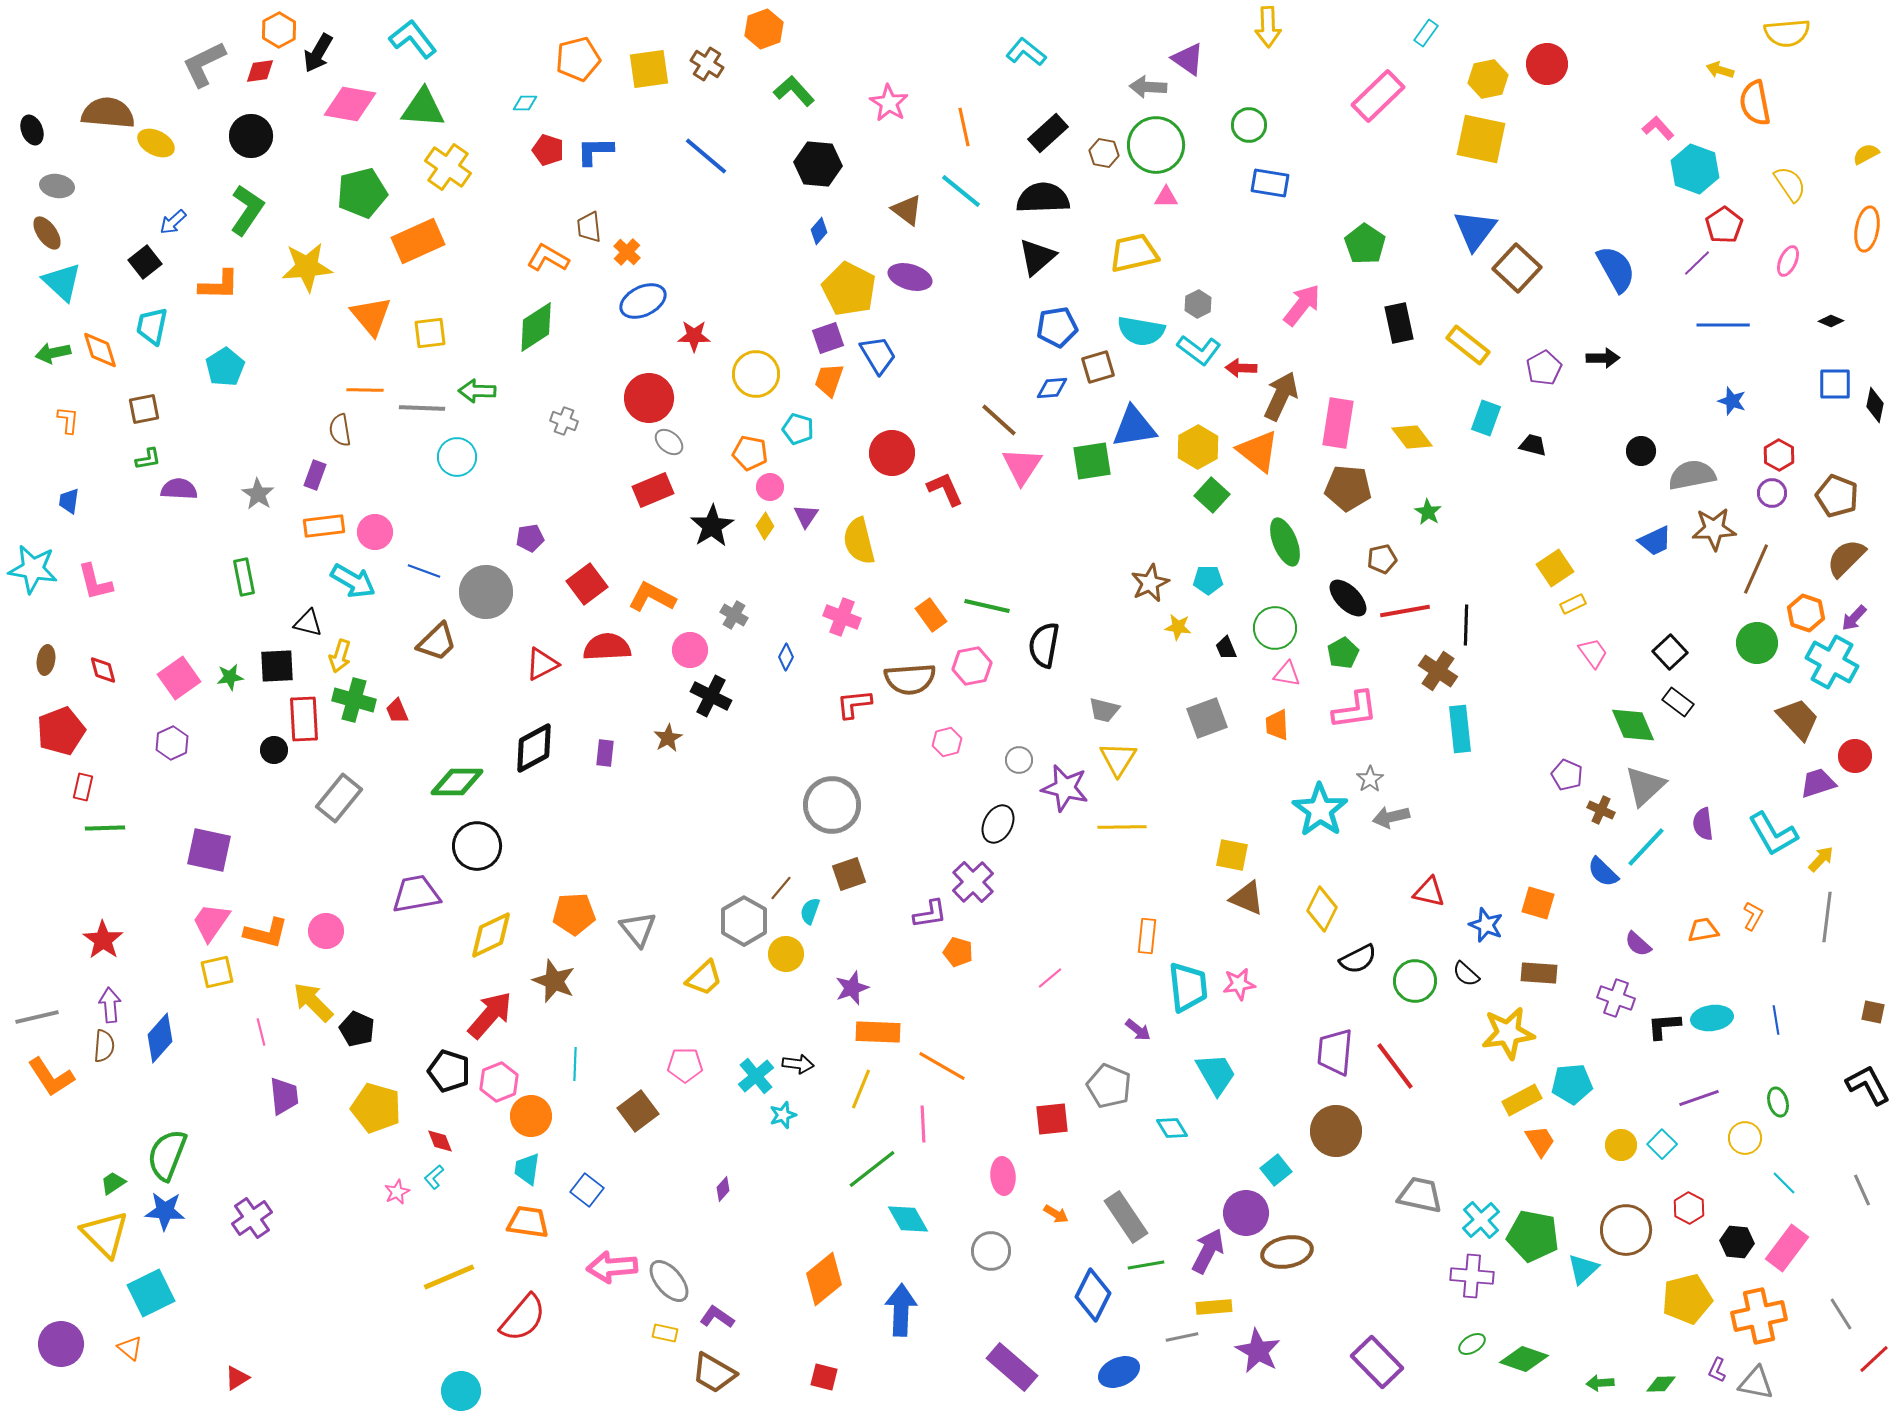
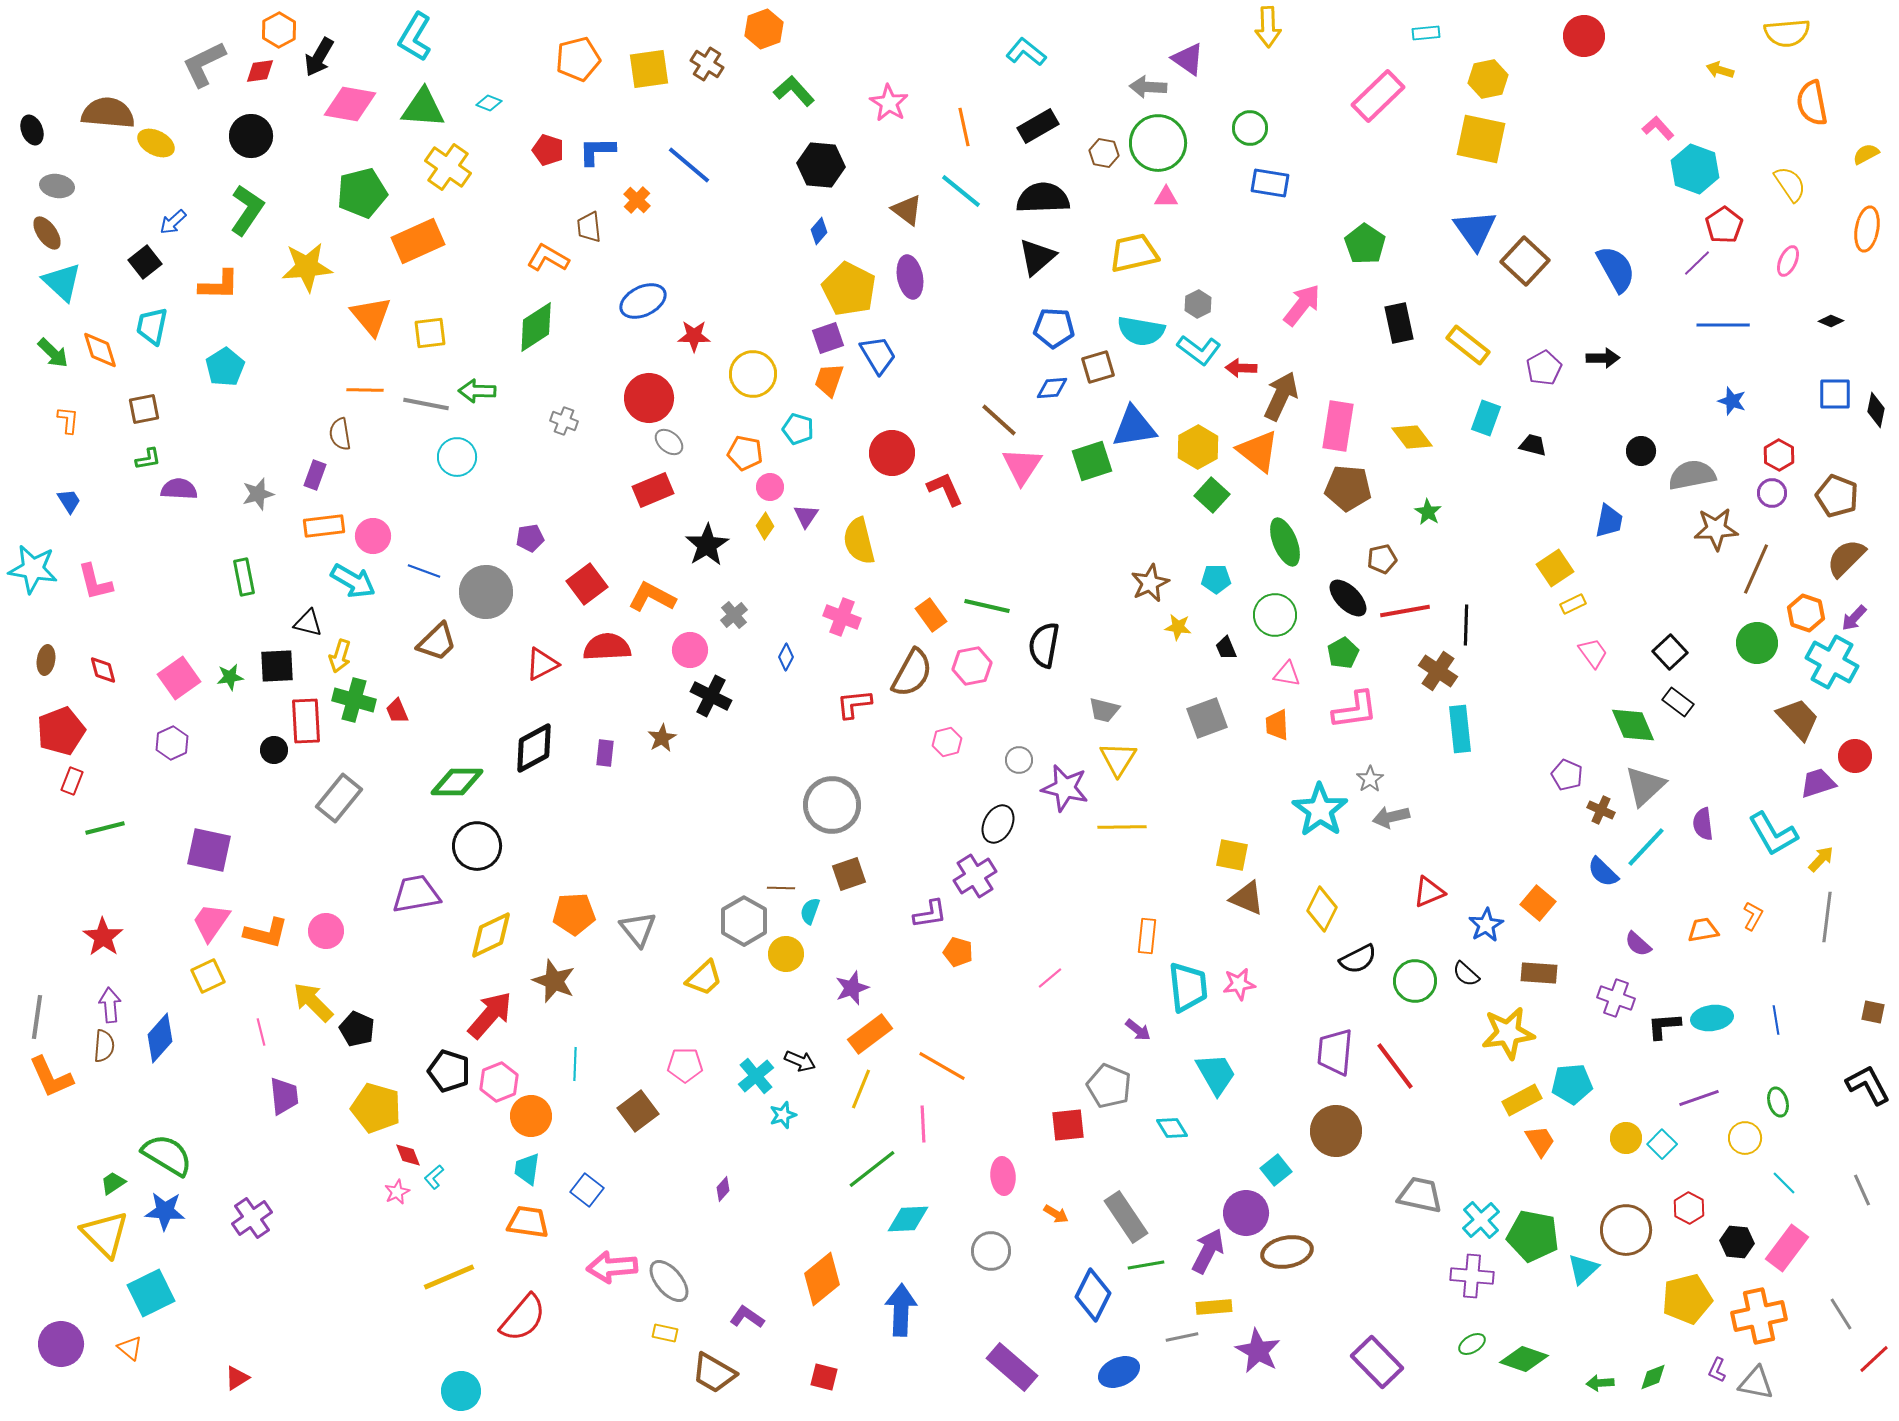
cyan rectangle at (1426, 33): rotated 48 degrees clockwise
cyan L-shape at (413, 39): moved 2 px right, 2 px up; rotated 111 degrees counterclockwise
black arrow at (318, 53): moved 1 px right, 4 px down
red circle at (1547, 64): moved 37 px right, 28 px up
cyan diamond at (525, 103): moved 36 px left; rotated 20 degrees clockwise
orange semicircle at (1755, 103): moved 57 px right
green circle at (1249, 125): moved 1 px right, 3 px down
black rectangle at (1048, 133): moved 10 px left, 7 px up; rotated 12 degrees clockwise
green circle at (1156, 145): moved 2 px right, 2 px up
blue L-shape at (595, 151): moved 2 px right
blue line at (706, 156): moved 17 px left, 9 px down
black hexagon at (818, 164): moved 3 px right, 1 px down
blue triangle at (1475, 230): rotated 12 degrees counterclockwise
orange cross at (627, 252): moved 10 px right, 52 px up
brown square at (1517, 268): moved 8 px right, 7 px up
purple ellipse at (910, 277): rotated 63 degrees clockwise
blue pentagon at (1057, 327): moved 3 px left, 1 px down; rotated 12 degrees clockwise
green arrow at (53, 353): rotated 124 degrees counterclockwise
yellow circle at (756, 374): moved 3 px left
blue square at (1835, 384): moved 10 px down
black diamond at (1875, 405): moved 1 px right, 5 px down
gray line at (422, 408): moved 4 px right, 4 px up; rotated 9 degrees clockwise
pink rectangle at (1338, 423): moved 3 px down
brown semicircle at (340, 430): moved 4 px down
orange pentagon at (750, 453): moved 5 px left
green square at (1092, 461): rotated 9 degrees counterclockwise
gray star at (258, 494): rotated 24 degrees clockwise
blue trapezoid at (69, 501): rotated 140 degrees clockwise
black star at (712, 526): moved 5 px left, 19 px down
brown star at (1714, 529): moved 2 px right
pink circle at (375, 532): moved 2 px left, 4 px down
blue trapezoid at (1655, 541): moved 46 px left, 20 px up; rotated 54 degrees counterclockwise
cyan pentagon at (1208, 580): moved 8 px right, 1 px up
gray cross at (734, 615): rotated 20 degrees clockwise
green circle at (1275, 628): moved 13 px up
brown semicircle at (910, 679): moved 2 px right, 6 px up; rotated 57 degrees counterclockwise
red rectangle at (304, 719): moved 2 px right, 2 px down
brown star at (668, 738): moved 6 px left
red rectangle at (83, 787): moved 11 px left, 6 px up; rotated 8 degrees clockwise
green line at (105, 828): rotated 12 degrees counterclockwise
purple cross at (973, 882): moved 2 px right, 6 px up; rotated 12 degrees clockwise
brown line at (781, 888): rotated 52 degrees clockwise
red triangle at (1429, 892): rotated 36 degrees counterclockwise
orange square at (1538, 903): rotated 24 degrees clockwise
blue star at (1486, 925): rotated 20 degrees clockwise
red star at (103, 940): moved 3 px up
yellow square at (217, 972): moved 9 px left, 4 px down; rotated 12 degrees counterclockwise
gray line at (37, 1017): rotated 69 degrees counterclockwise
orange rectangle at (878, 1032): moved 8 px left, 2 px down; rotated 39 degrees counterclockwise
black arrow at (798, 1064): moved 2 px right, 3 px up; rotated 16 degrees clockwise
orange L-shape at (51, 1077): rotated 9 degrees clockwise
red square at (1052, 1119): moved 16 px right, 6 px down
red diamond at (440, 1141): moved 32 px left, 14 px down
yellow circle at (1621, 1145): moved 5 px right, 7 px up
green semicircle at (167, 1155): rotated 100 degrees clockwise
cyan diamond at (908, 1219): rotated 63 degrees counterclockwise
orange diamond at (824, 1279): moved 2 px left
purple L-shape at (717, 1317): moved 30 px right
green diamond at (1661, 1384): moved 8 px left, 7 px up; rotated 20 degrees counterclockwise
